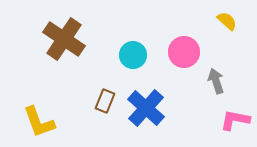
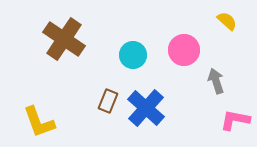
pink circle: moved 2 px up
brown rectangle: moved 3 px right
